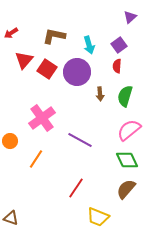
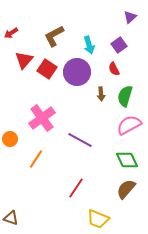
brown L-shape: rotated 40 degrees counterclockwise
red semicircle: moved 3 px left, 3 px down; rotated 32 degrees counterclockwise
brown arrow: moved 1 px right
pink semicircle: moved 5 px up; rotated 10 degrees clockwise
orange circle: moved 2 px up
yellow trapezoid: moved 2 px down
